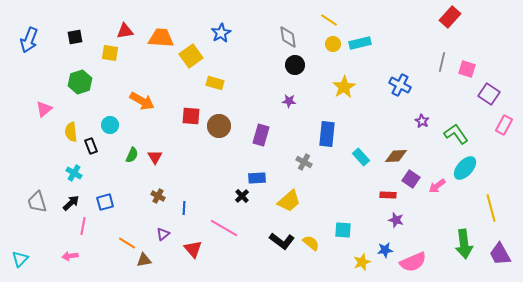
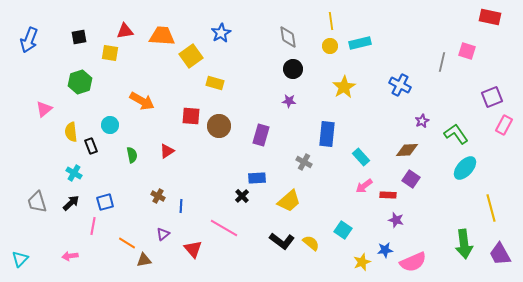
red rectangle at (450, 17): moved 40 px right; rotated 60 degrees clockwise
yellow line at (329, 20): moved 2 px right, 1 px down; rotated 48 degrees clockwise
black square at (75, 37): moved 4 px right
orange trapezoid at (161, 38): moved 1 px right, 2 px up
yellow circle at (333, 44): moved 3 px left, 2 px down
black circle at (295, 65): moved 2 px left, 4 px down
pink square at (467, 69): moved 18 px up
purple square at (489, 94): moved 3 px right, 3 px down; rotated 35 degrees clockwise
purple star at (422, 121): rotated 16 degrees clockwise
green semicircle at (132, 155): rotated 35 degrees counterclockwise
brown diamond at (396, 156): moved 11 px right, 6 px up
red triangle at (155, 157): moved 12 px right, 6 px up; rotated 28 degrees clockwise
pink arrow at (437, 186): moved 73 px left
blue line at (184, 208): moved 3 px left, 2 px up
pink line at (83, 226): moved 10 px right
cyan square at (343, 230): rotated 30 degrees clockwise
